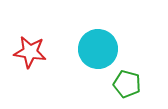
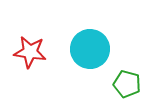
cyan circle: moved 8 px left
